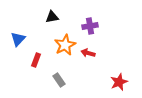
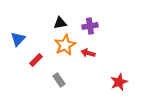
black triangle: moved 8 px right, 6 px down
red rectangle: rotated 24 degrees clockwise
